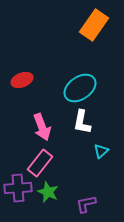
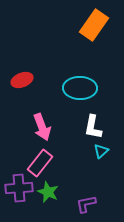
cyan ellipse: rotated 36 degrees clockwise
white L-shape: moved 11 px right, 5 px down
purple cross: moved 1 px right
